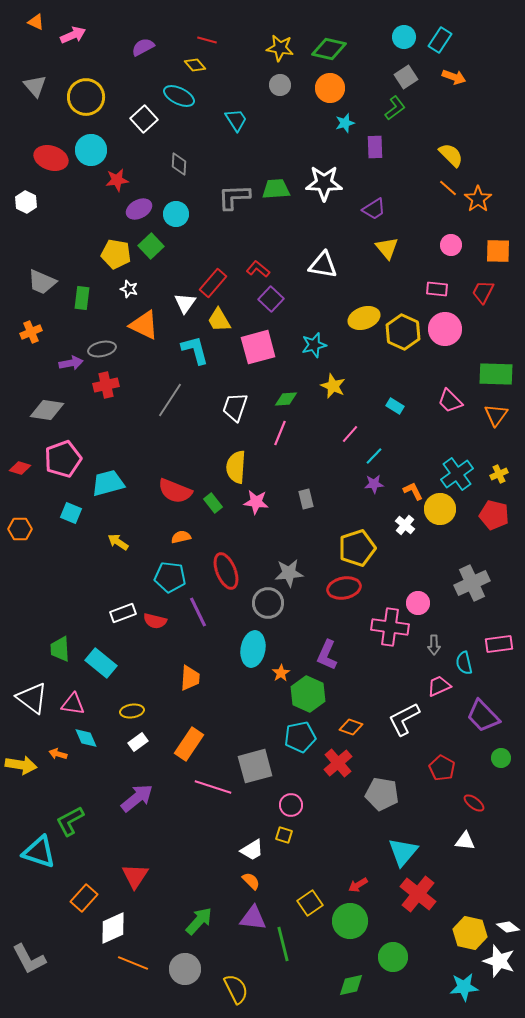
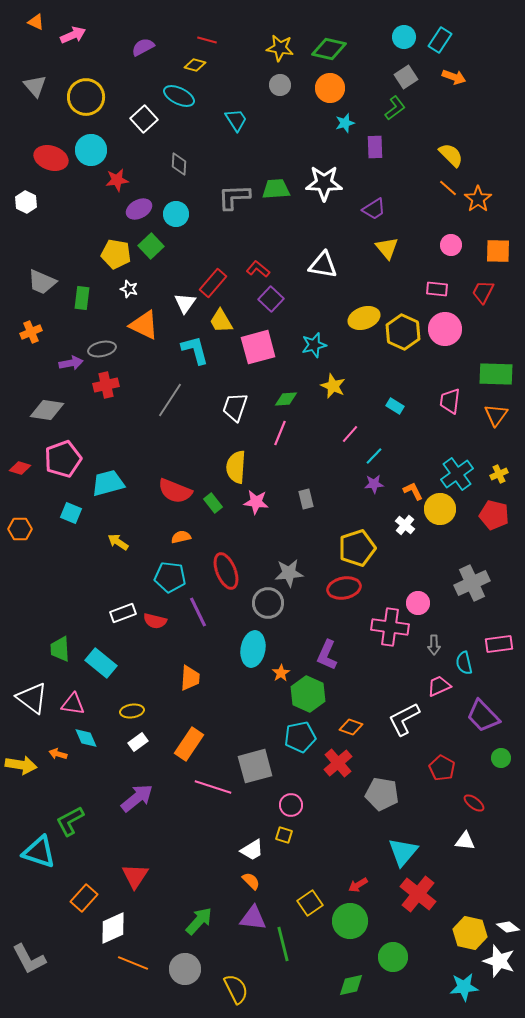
yellow diamond at (195, 65): rotated 35 degrees counterclockwise
yellow trapezoid at (219, 320): moved 2 px right, 1 px down
pink trapezoid at (450, 401): rotated 52 degrees clockwise
